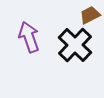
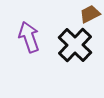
brown trapezoid: moved 1 px up
